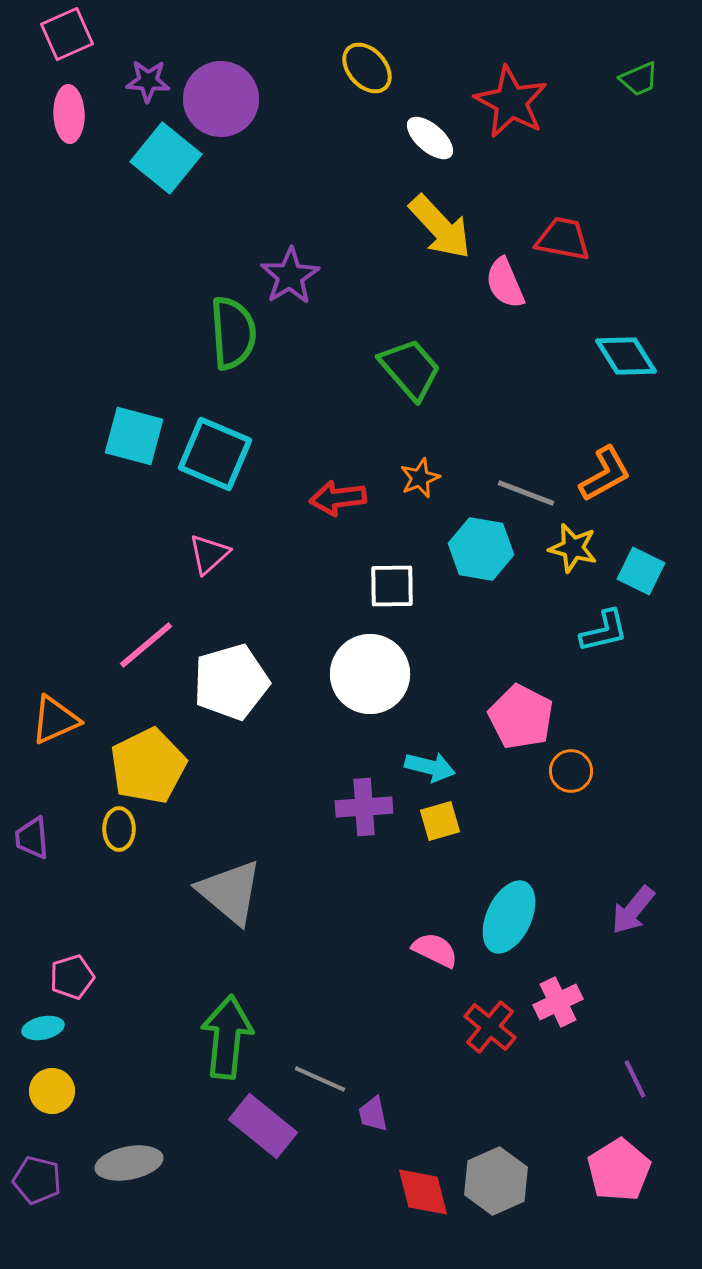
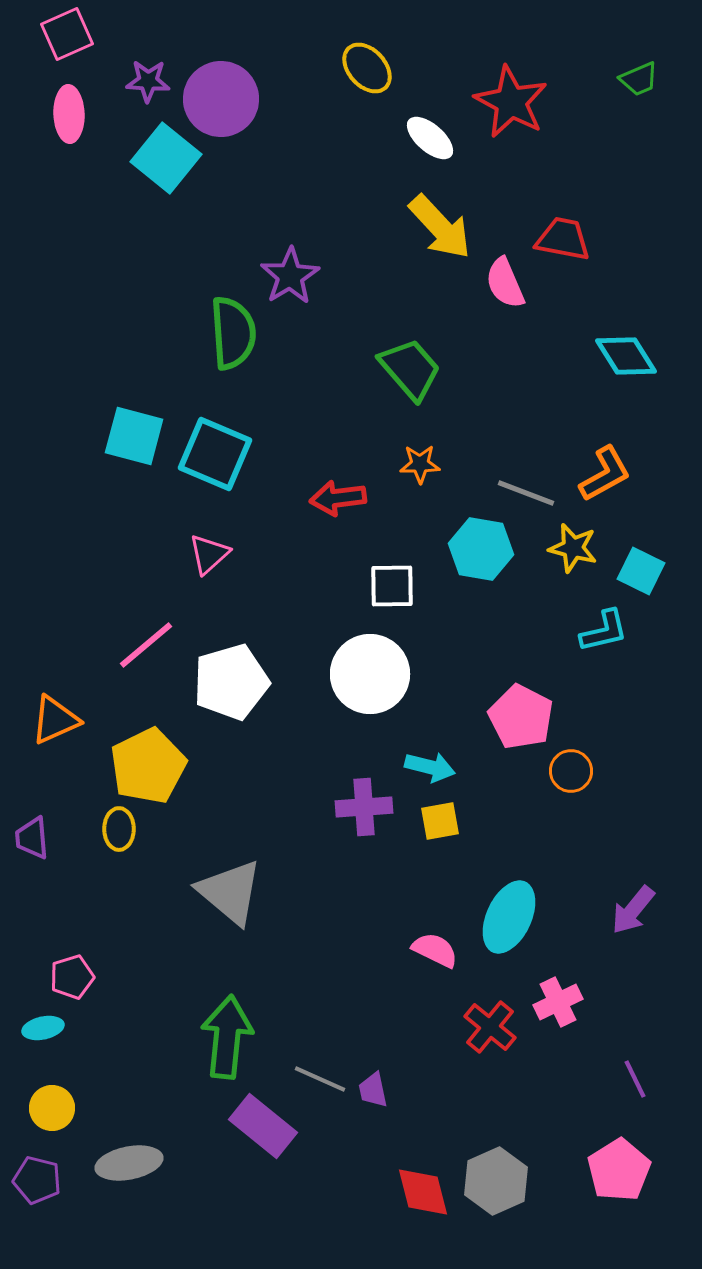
orange star at (420, 478): moved 14 px up; rotated 21 degrees clockwise
yellow square at (440, 821): rotated 6 degrees clockwise
yellow circle at (52, 1091): moved 17 px down
purple trapezoid at (373, 1114): moved 24 px up
